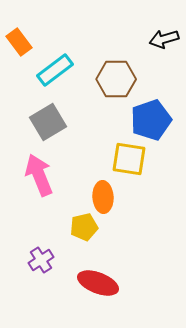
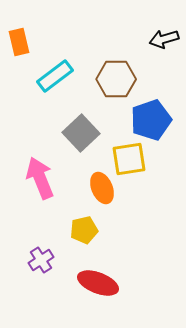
orange rectangle: rotated 24 degrees clockwise
cyan rectangle: moved 6 px down
gray square: moved 33 px right, 11 px down; rotated 12 degrees counterclockwise
yellow square: rotated 18 degrees counterclockwise
pink arrow: moved 1 px right, 3 px down
orange ellipse: moved 1 px left, 9 px up; rotated 20 degrees counterclockwise
yellow pentagon: moved 3 px down
